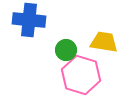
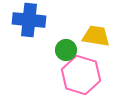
yellow trapezoid: moved 8 px left, 6 px up
